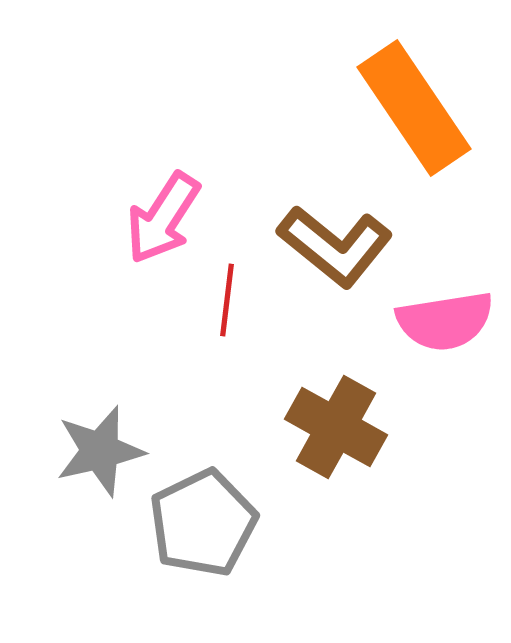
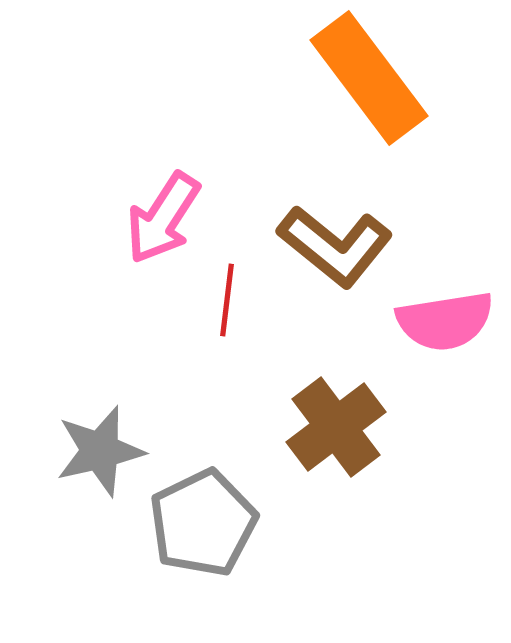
orange rectangle: moved 45 px left, 30 px up; rotated 3 degrees counterclockwise
brown cross: rotated 24 degrees clockwise
